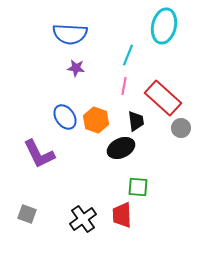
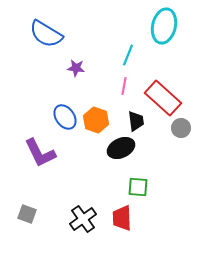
blue semicircle: moved 24 px left; rotated 28 degrees clockwise
purple L-shape: moved 1 px right, 1 px up
red trapezoid: moved 3 px down
